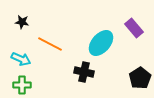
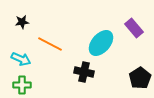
black star: rotated 16 degrees counterclockwise
